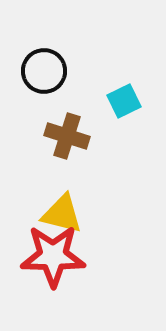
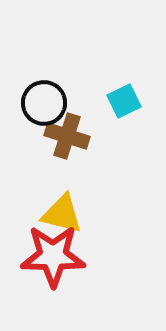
black circle: moved 32 px down
